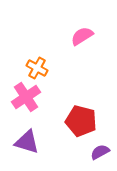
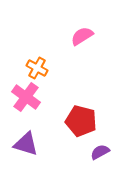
pink cross: rotated 20 degrees counterclockwise
purple triangle: moved 1 px left, 2 px down
